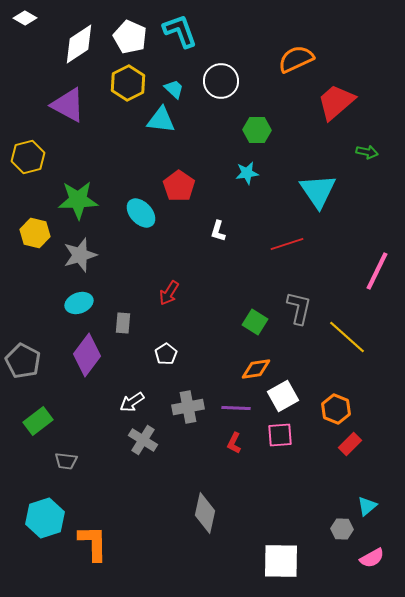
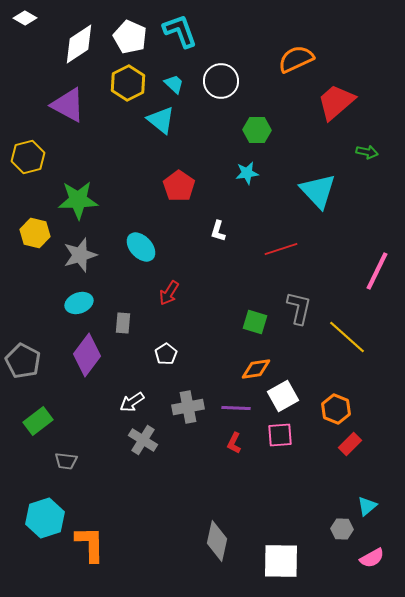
cyan trapezoid at (174, 89): moved 5 px up
cyan triangle at (161, 120): rotated 32 degrees clockwise
cyan triangle at (318, 191): rotated 9 degrees counterclockwise
cyan ellipse at (141, 213): moved 34 px down
red line at (287, 244): moved 6 px left, 5 px down
green square at (255, 322): rotated 15 degrees counterclockwise
gray diamond at (205, 513): moved 12 px right, 28 px down
orange L-shape at (93, 543): moved 3 px left, 1 px down
